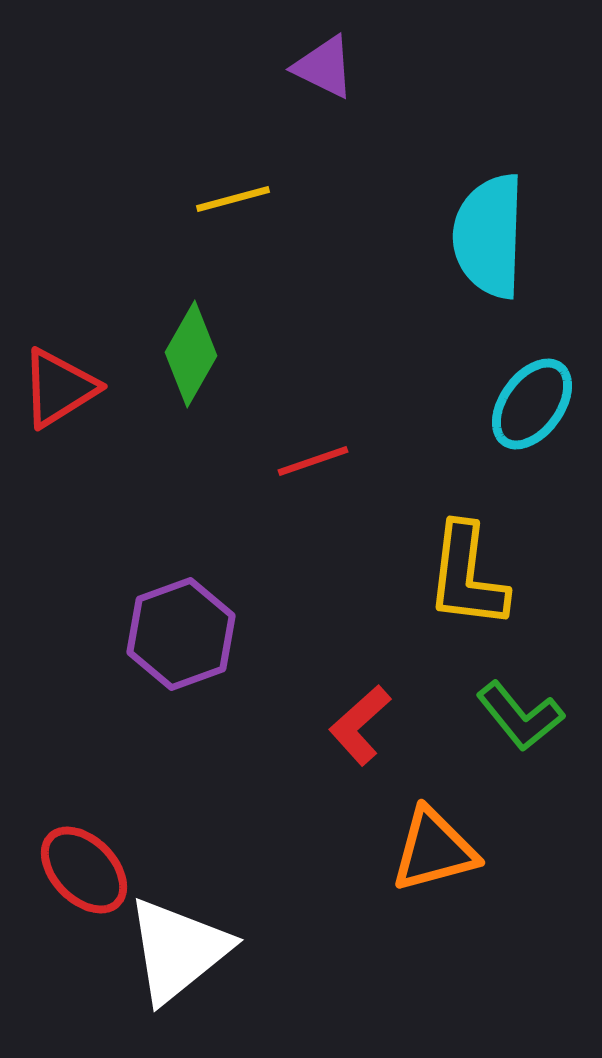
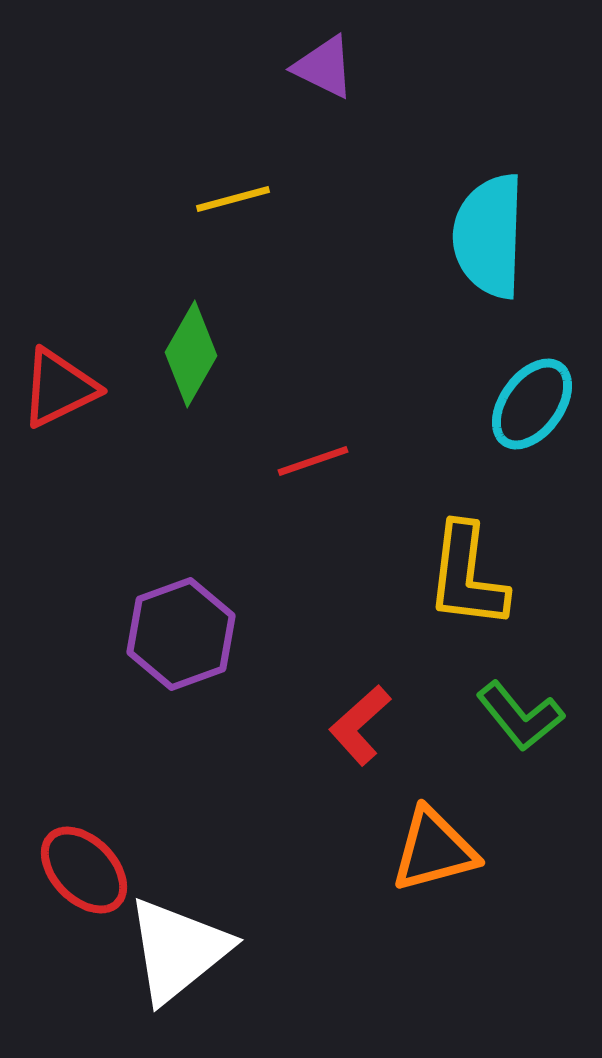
red triangle: rotated 6 degrees clockwise
